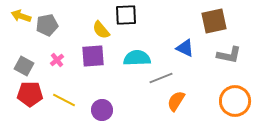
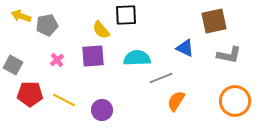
gray square: moved 11 px left, 1 px up
